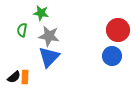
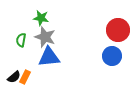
green star: moved 5 px down
green semicircle: moved 1 px left, 10 px down
gray star: moved 4 px left, 1 px down; rotated 10 degrees clockwise
blue triangle: rotated 40 degrees clockwise
orange rectangle: rotated 24 degrees clockwise
